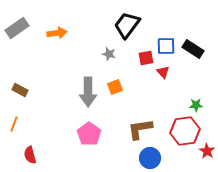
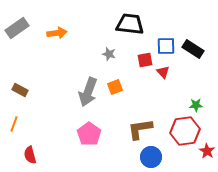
black trapezoid: moved 3 px right, 1 px up; rotated 60 degrees clockwise
red square: moved 1 px left, 2 px down
gray arrow: rotated 20 degrees clockwise
blue circle: moved 1 px right, 1 px up
